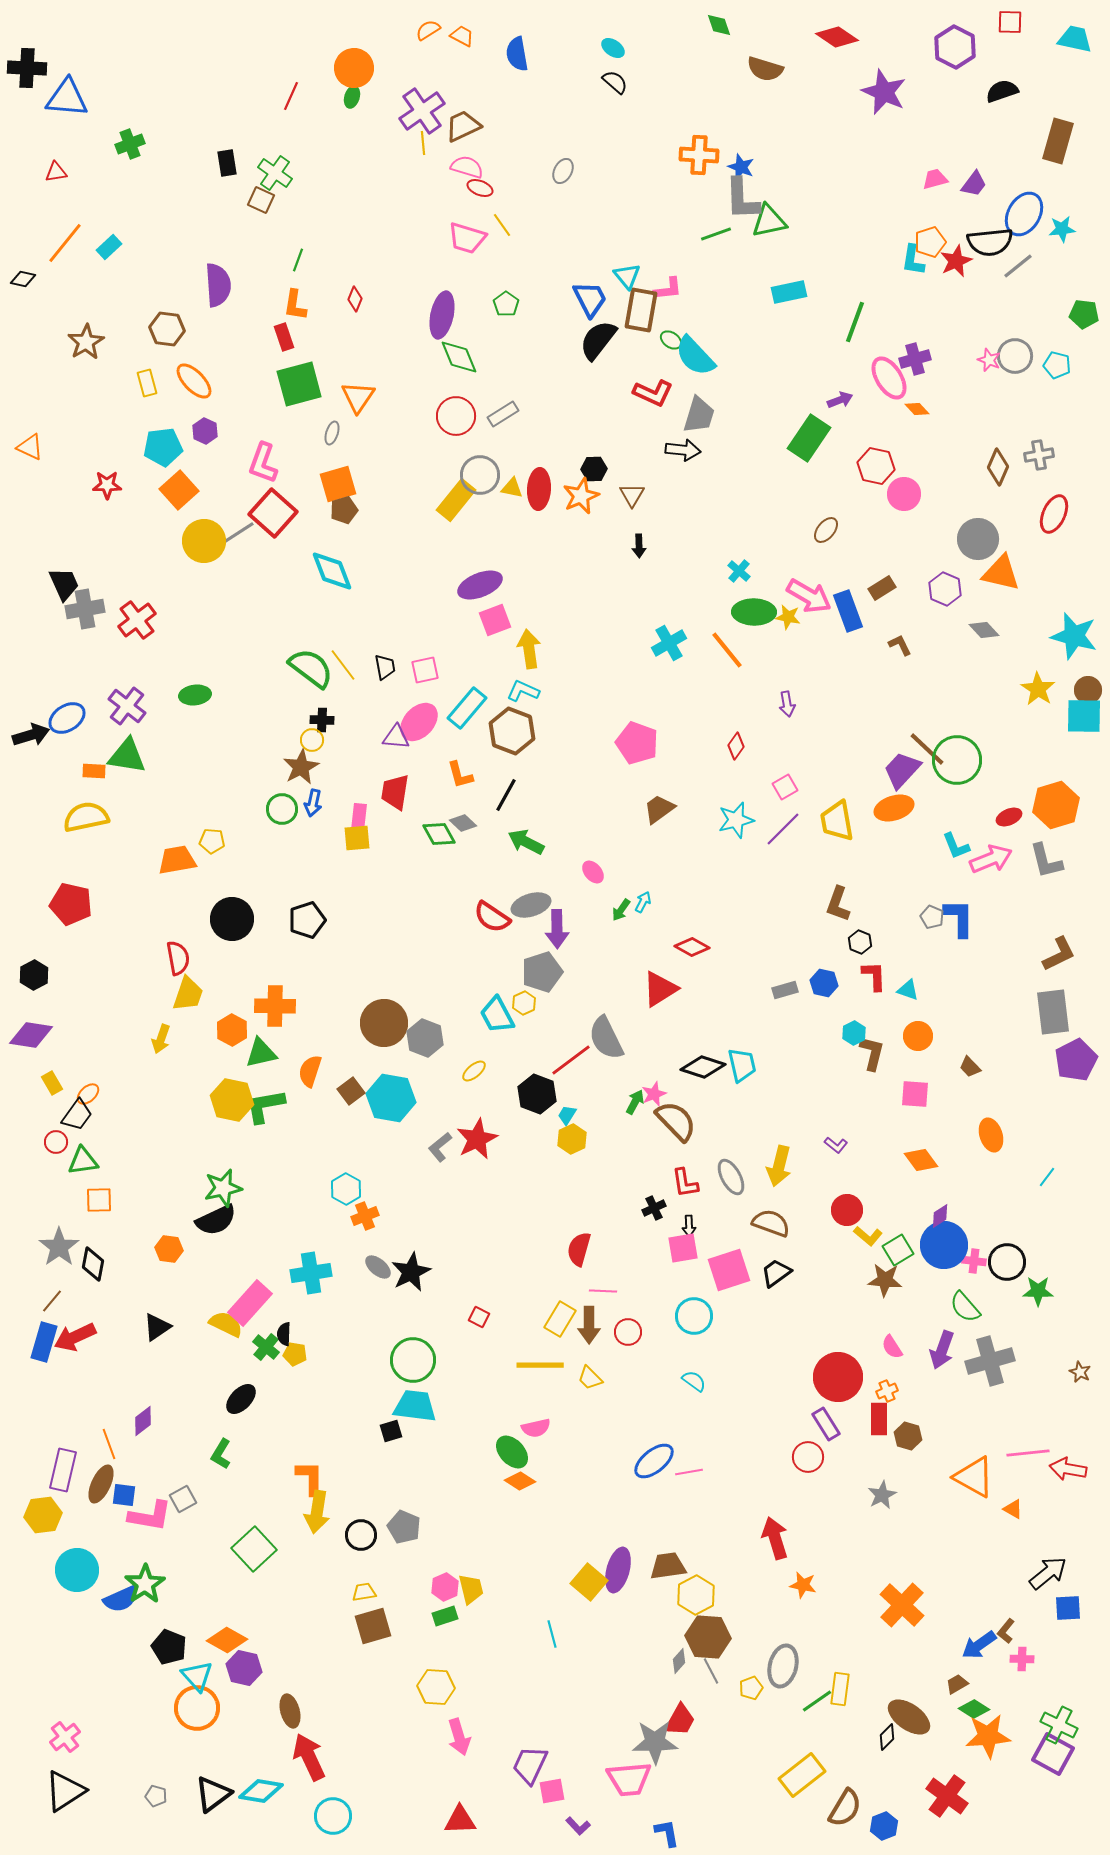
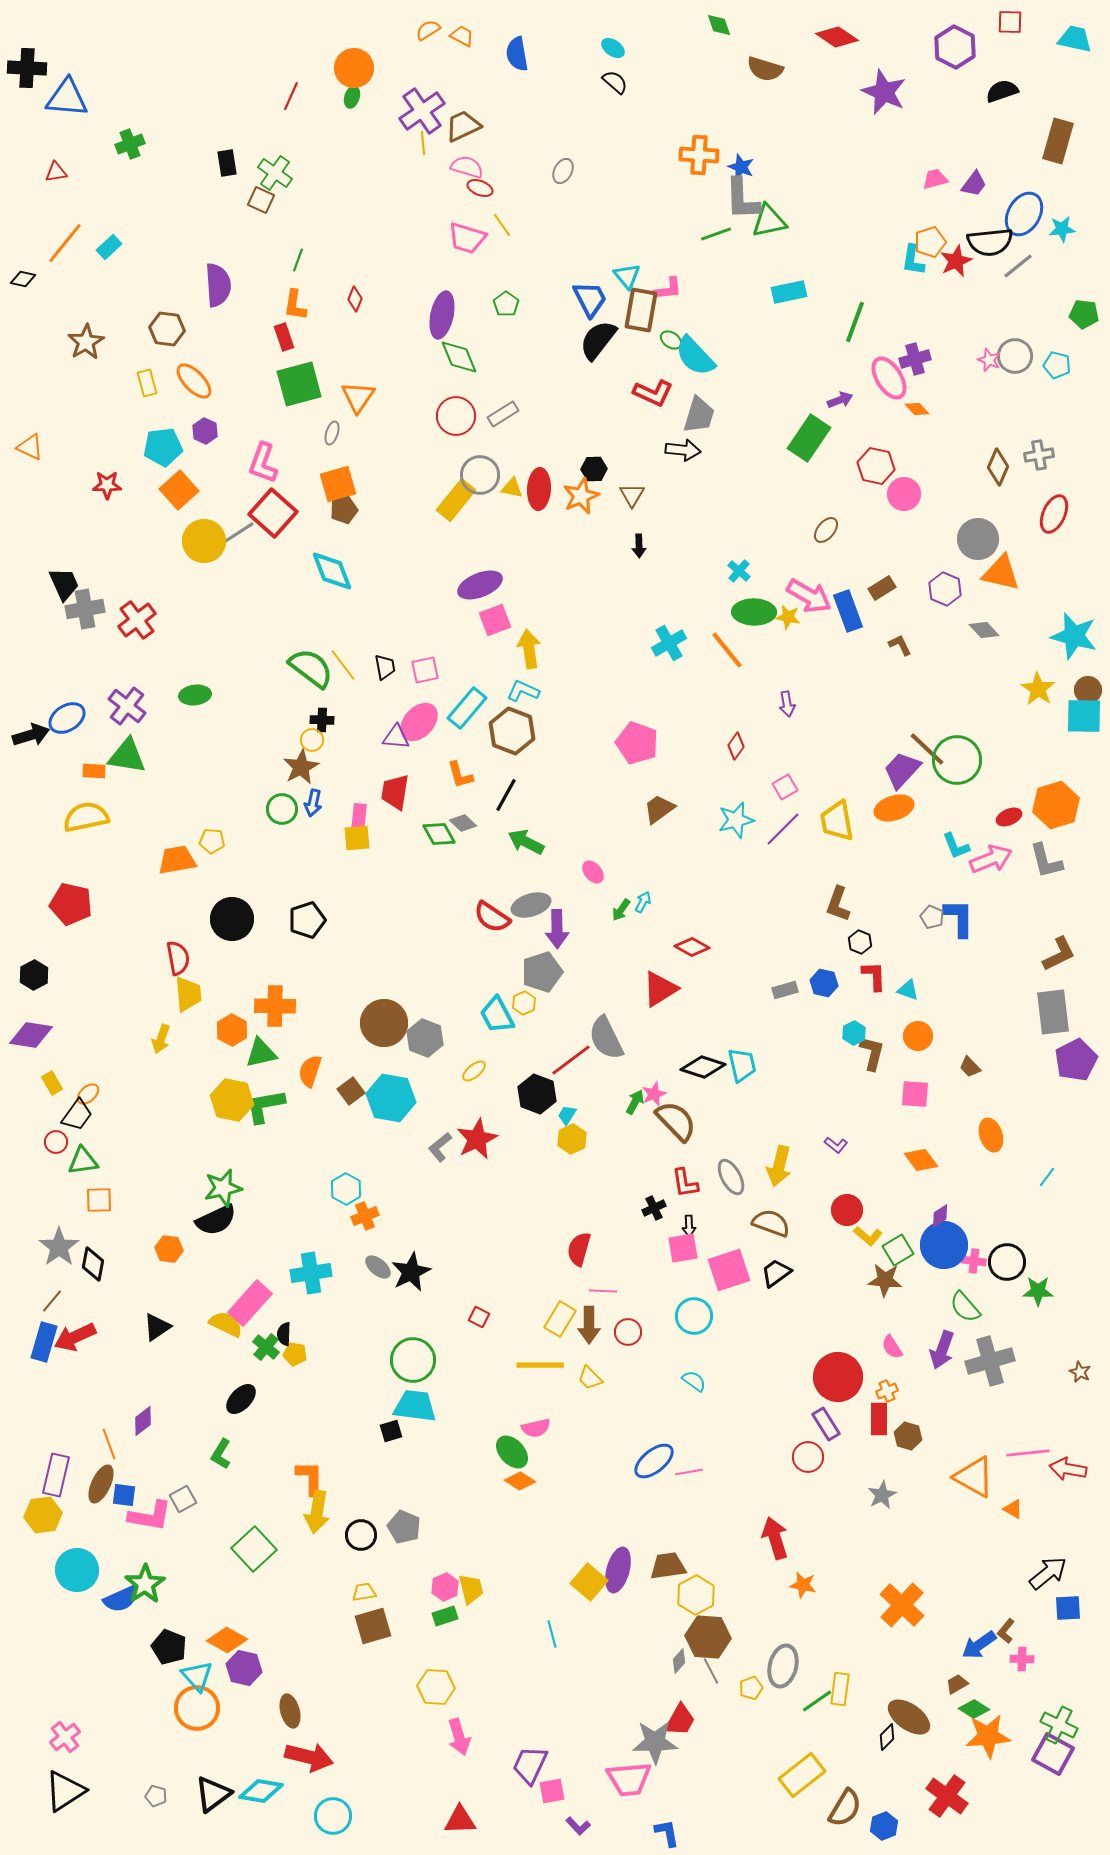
yellow trapezoid at (188, 994): rotated 24 degrees counterclockwise
purple rectangle at (63, 1470): moved 7 px left, 5 px down
red arrow at (309, 1757): rotated 129 degrees clockwise
